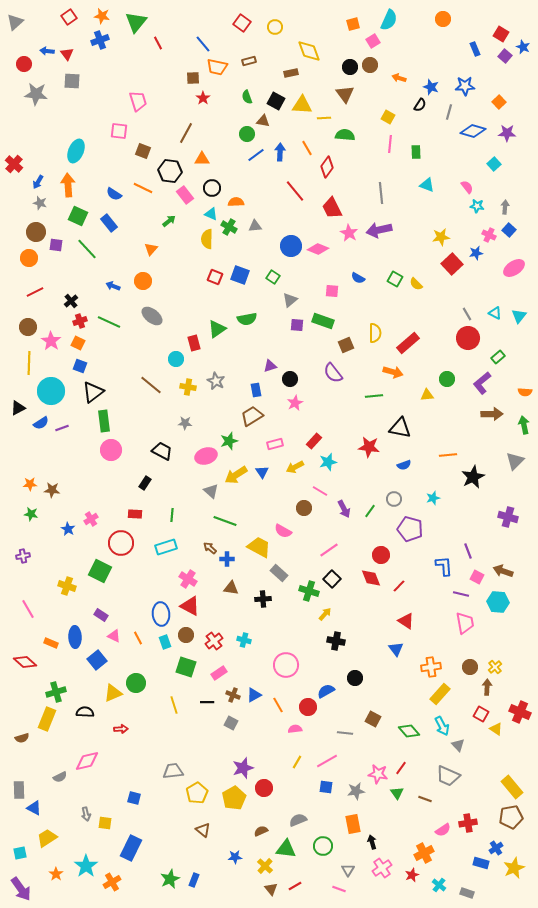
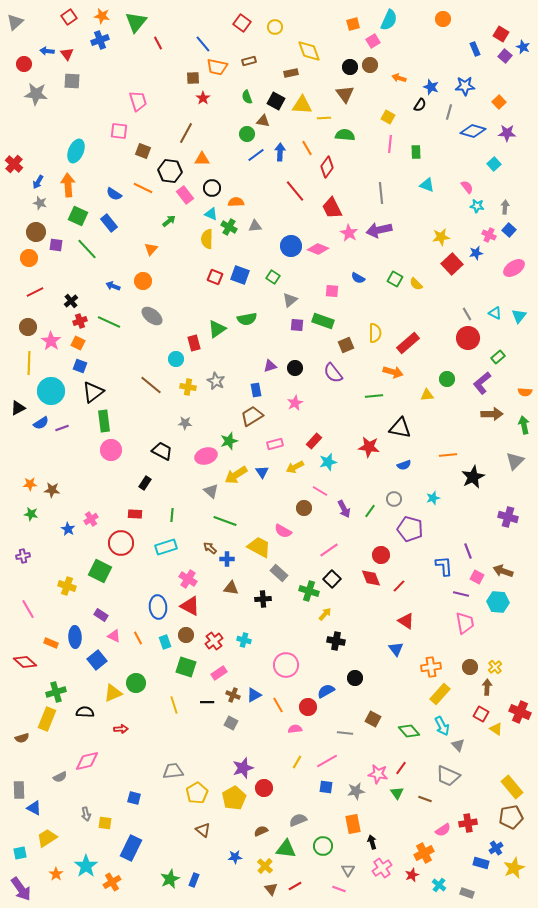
black circle at (290, 379): moved 5 px right, 11 px up
blue ellipse at (161, 614): moved 3 px left, 7 px up
